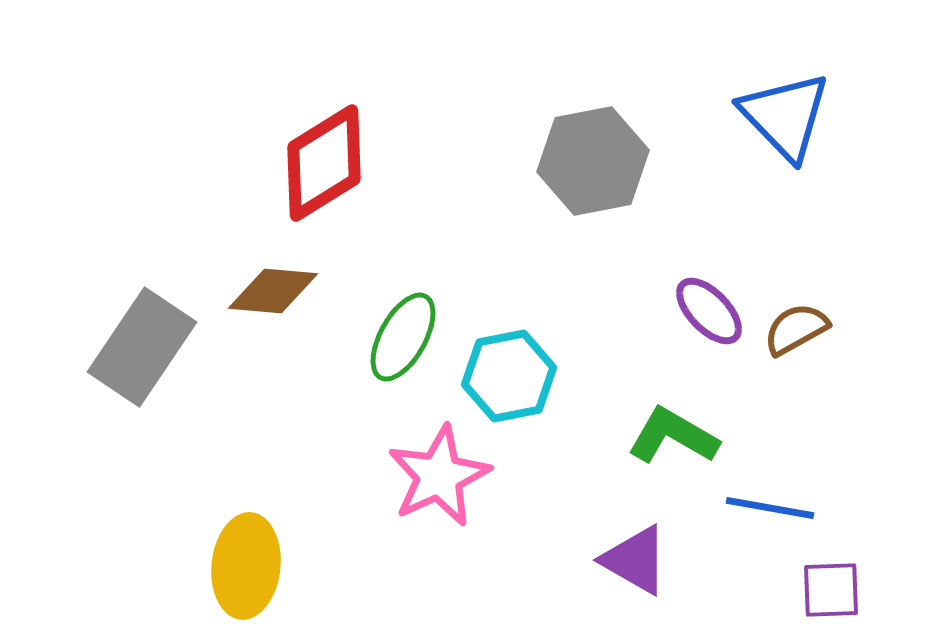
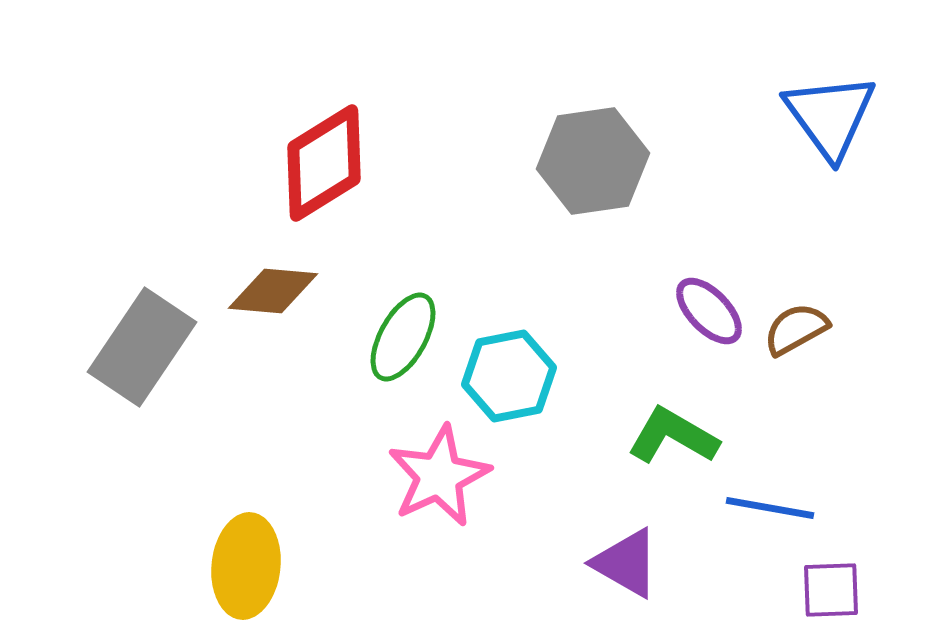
blue triangle: moved 45 px right; rotated 8 degrees clockwise
gray hexagon: rotated 3 degrees clockwise
purple triangle: moved 9 px left, 3 px down
